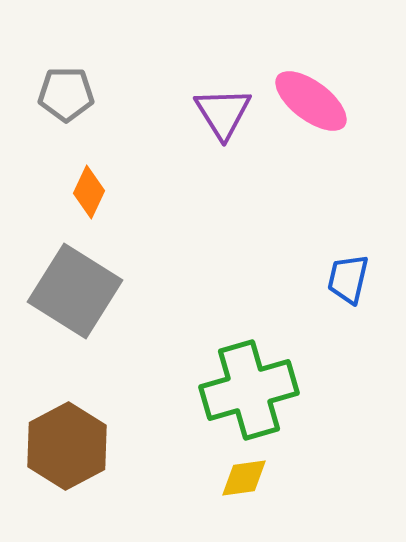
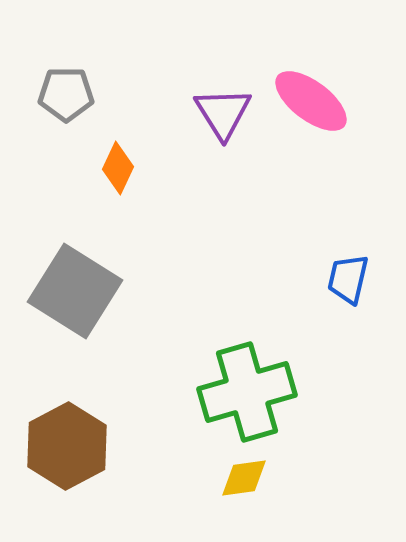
orange diamond: moved 29 px right, 24 px up
green cross: moved 2 px left, 2 px down
